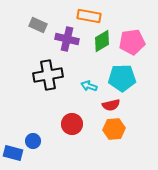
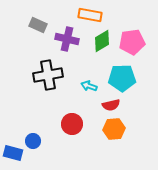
orange rectangle: moved 1 px right, 1 px up
